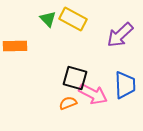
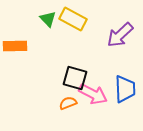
blue trapezoid: moved 4 px down
